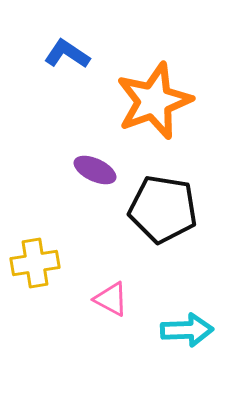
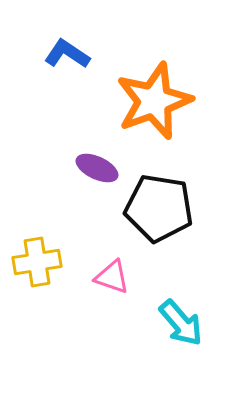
purple ellipse: moved 2 px right, 2 px up
black pentagon: moved 4 px left, 1 px up
yellow cross: moved 2 px right, 1 px up
pink triangle: moved 1 px right, 22 px up; rotated 9 degrees counterclockwise
cyan arrow: moved 6 px left, 7 px up; rotated 51 degrees clockwise
